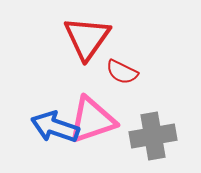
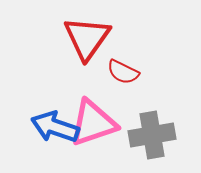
red semicircle: moved 1 px right
pink triangle: moved 1 px right, 3 px down
gray cross: moved 1 px left, 1 px up
